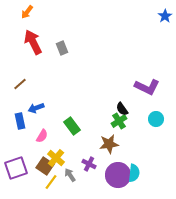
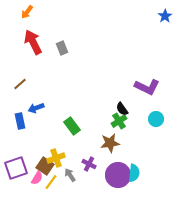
pink semicircle: moved 5 px left, 42 px down
brown star: moved 1 px right, 1 px up
yellow cross: rotated 30 degrees clockwise
